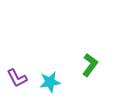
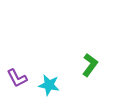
cyan star: moved 1 px left, 3 px down; rotated 20 degrees clockwise
